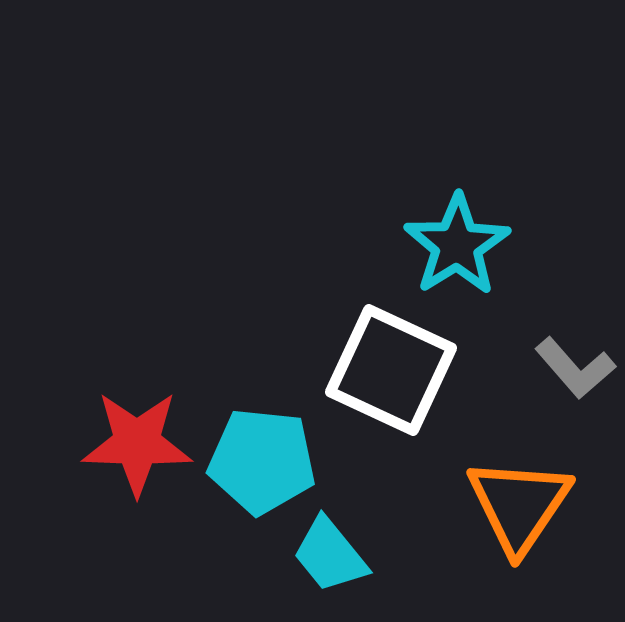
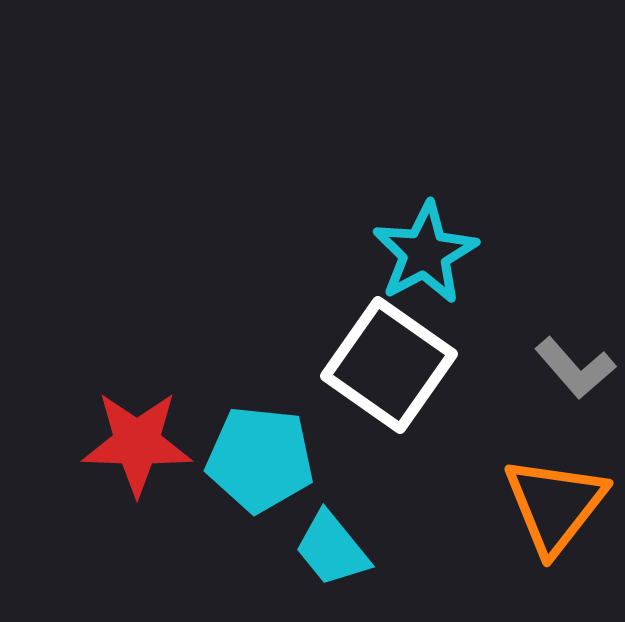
cyan star: moved 32 px left, 8 px down; rotated 4 degrees clockwise
white square: moved 2 px left, 5 px up; rotated 10 degrees clockwise
cyan pentagon: moved 2 px left, 2 px up
orange triangle: moved 36 px right; rotated 4 degrees clockwise
cyan trapezoid: moved 2 px right, 6 px up
